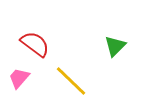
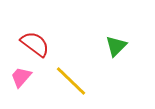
green triangle: moved 1 px right
pink trapezoid: moved 2 px right, 1 px up
